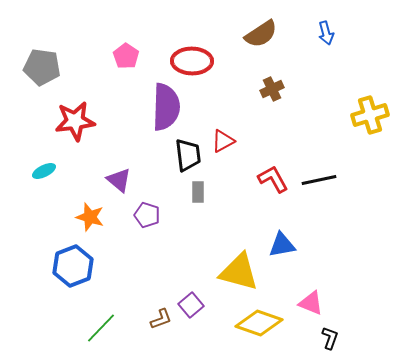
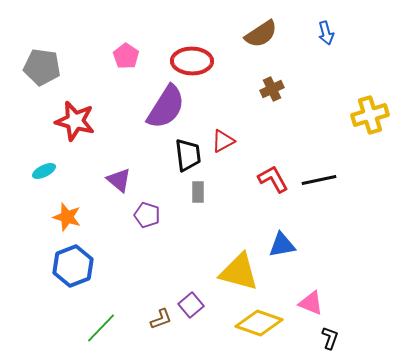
purple semicircle: rotated 30 degrees clockwise
red star: rotated 21 degrees clockwise
orange star: moved 23 px left
